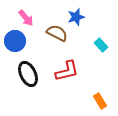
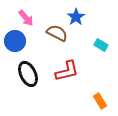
blue star: rotated 18 degrees counterclockwise
cyan rectangle: rotated 16 degrees counterclockwise
